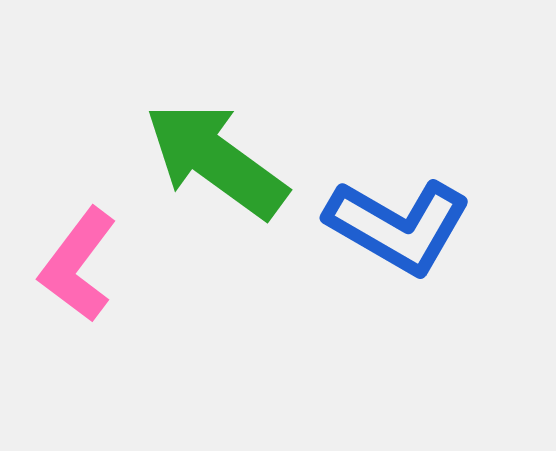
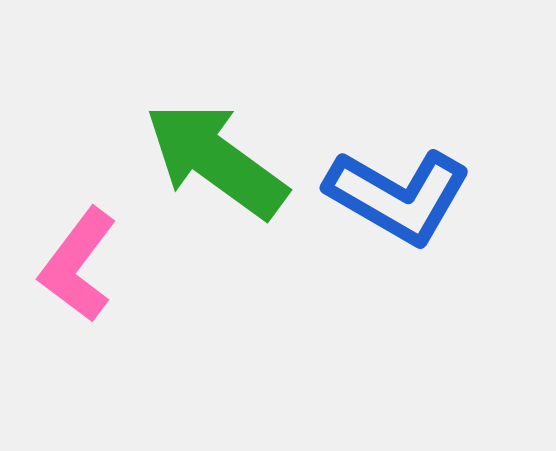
blue L-shape: moved 30 px up
